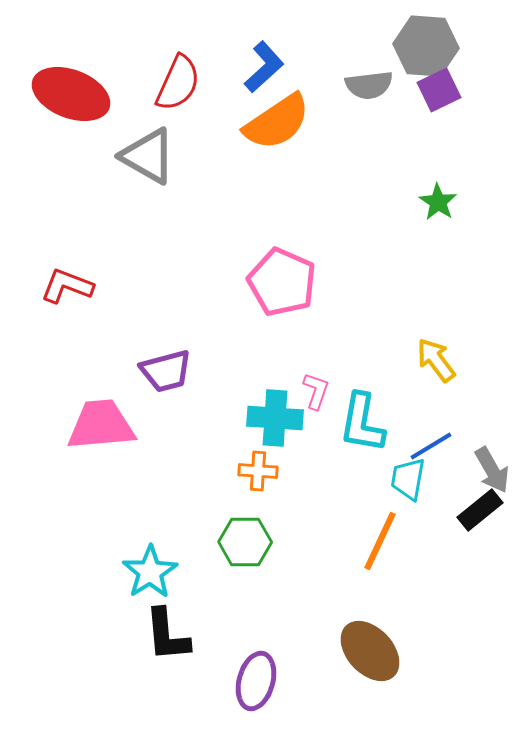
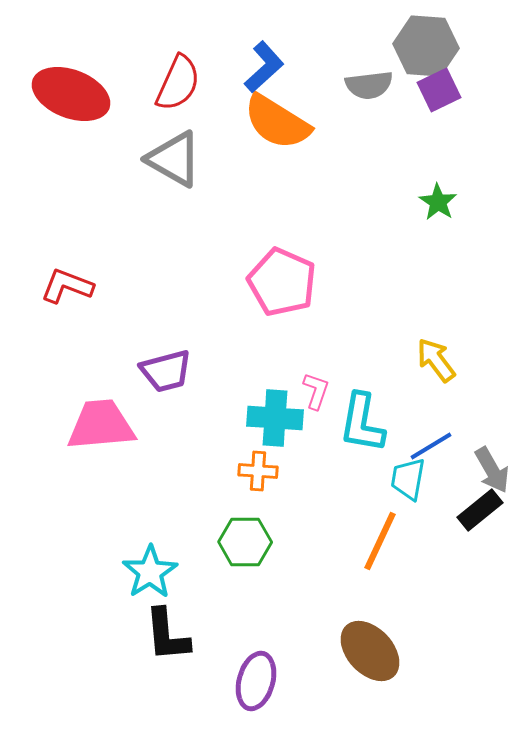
orange semicircle: rotated 66 degrees clockwise
gray triangle: moved 26 px right, 3 px down
